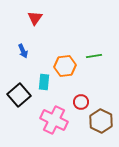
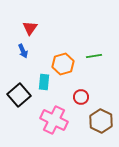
red triangle: moved 5 px left, 10 px down
orange hexagon: moved 2 px left, 2 px up; rotated 10 degrees counterclockwise
red circle: moved 5 px up
